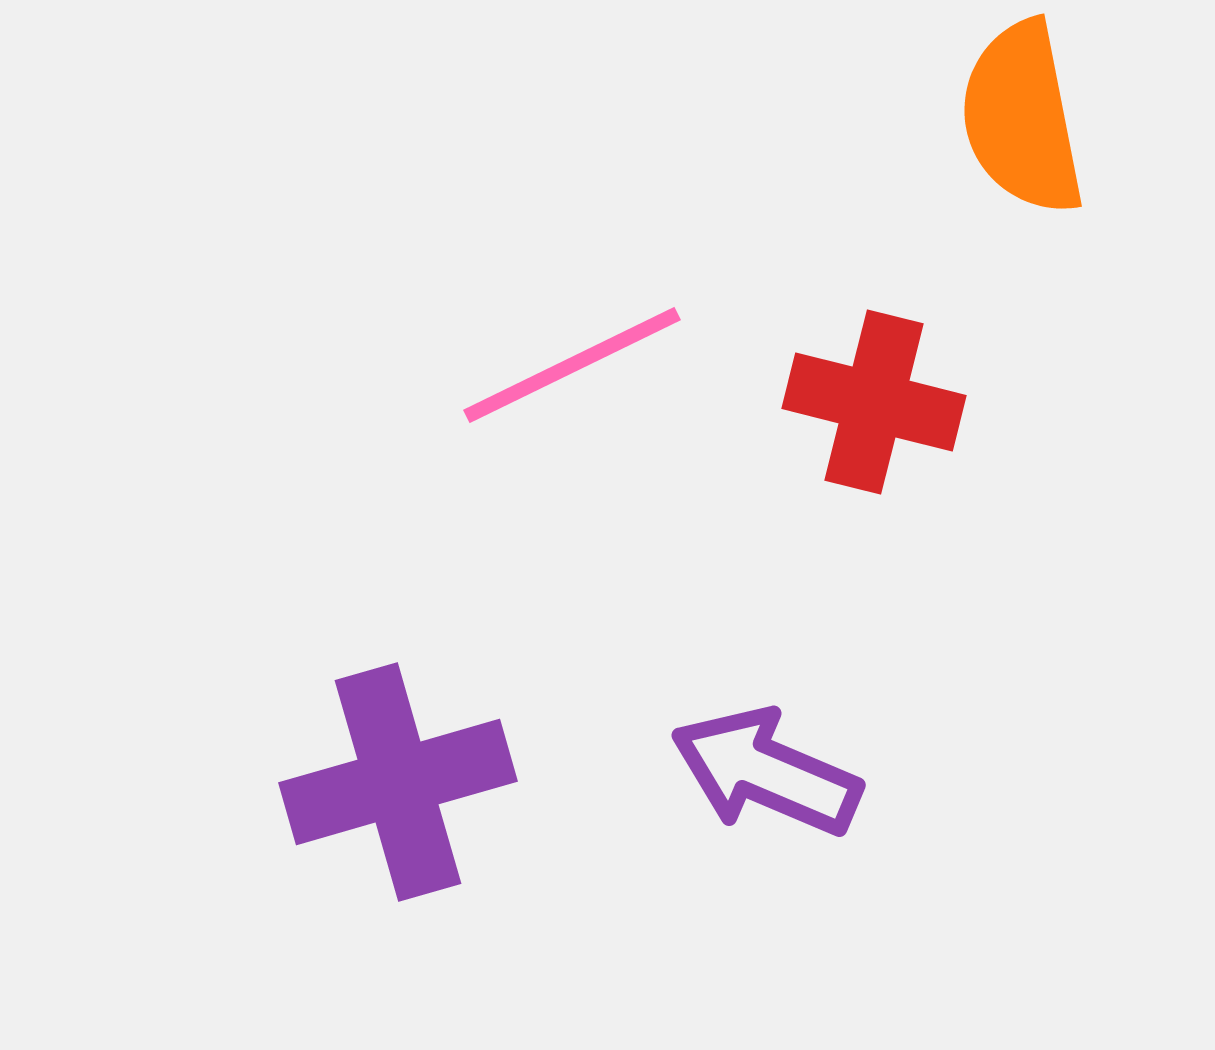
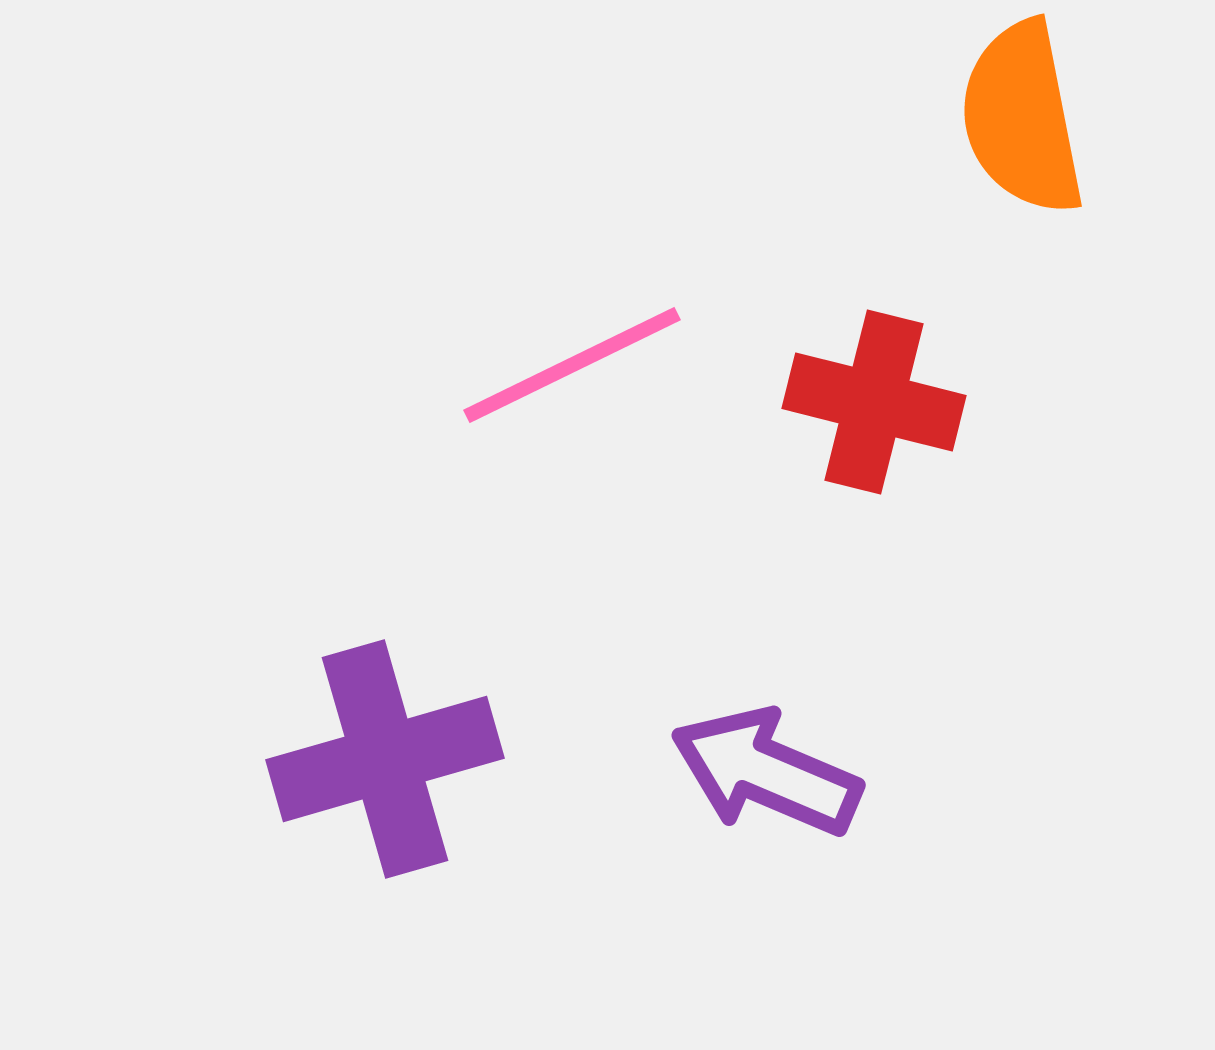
purple cross: moved 13 px left, 23 px up
